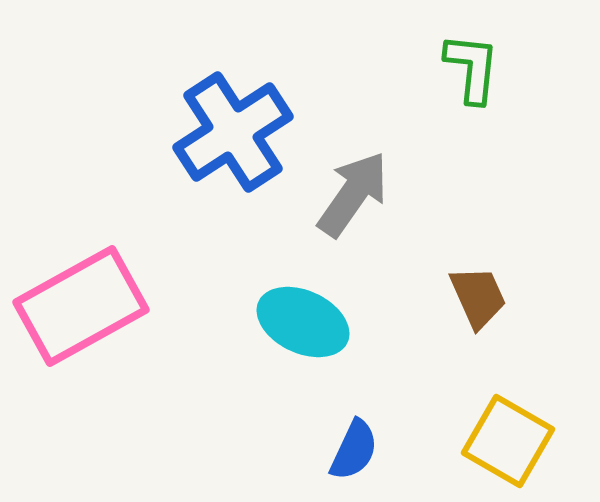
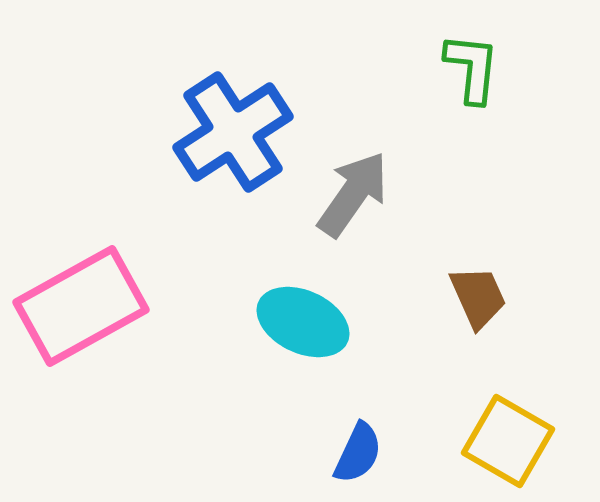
blue semicircle: moved 4 px right, 3 px down
